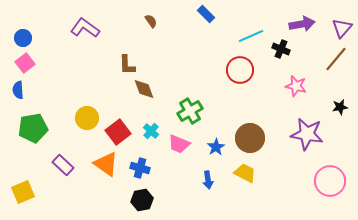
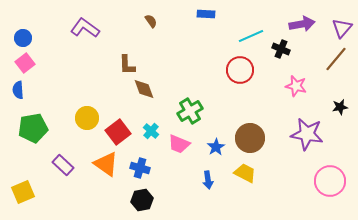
blue rectangle: rotated 42 degrees counterclockwise
